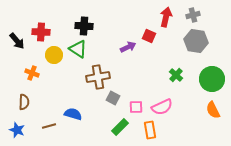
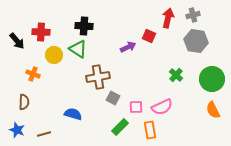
red arrow: moved 2 px right, 1 px down
orange cross: moved 1 px right, 1 px down
brown line: moved 5 px left, 8 px down
